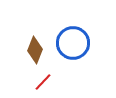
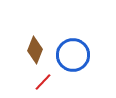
blue circle: moved 12 px down
